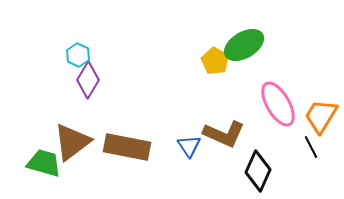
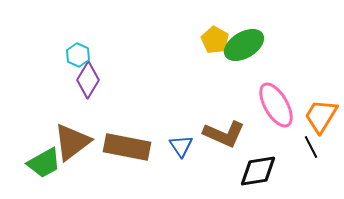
yellow pentagon: moved 21 px up
pink ellipse: moved 2 px left, 1 px down
blue triangle: moved 8 px left
green trapezoid: rotated 135 degrees clockwise
black diamond: rotated 57 degrees clockwise
